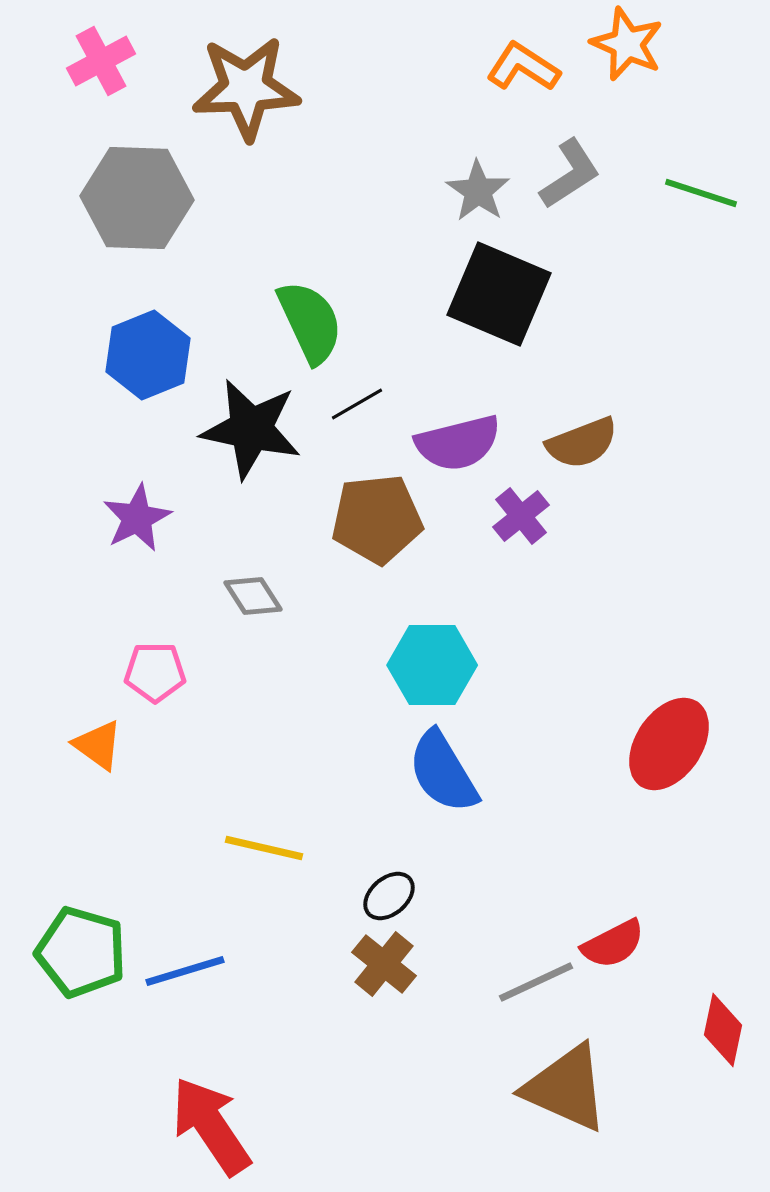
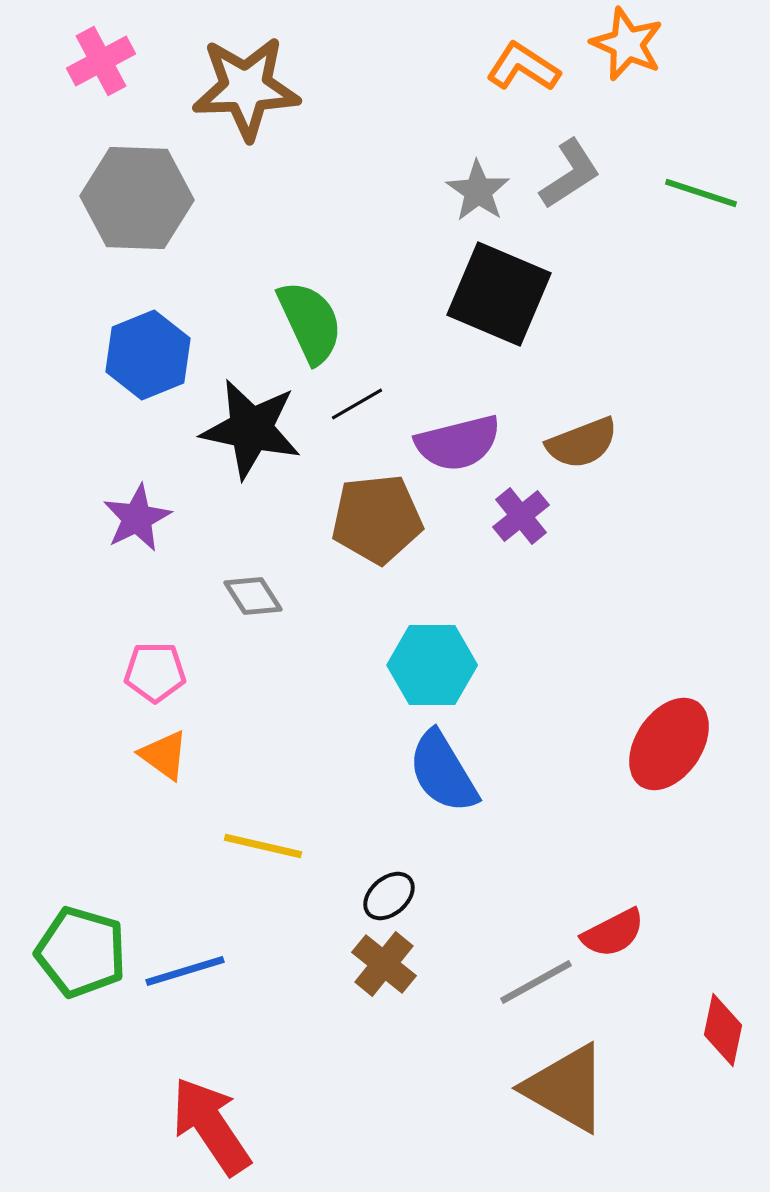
orange triangle: moved 66 px right, 10 px down
yellow line: moved 1 px left, 2 px up
red semicircle: moved 11 px up
gray line: rotated 4 degrees counterclockwise
brown triangle: rotated 6 degrees clockwise
